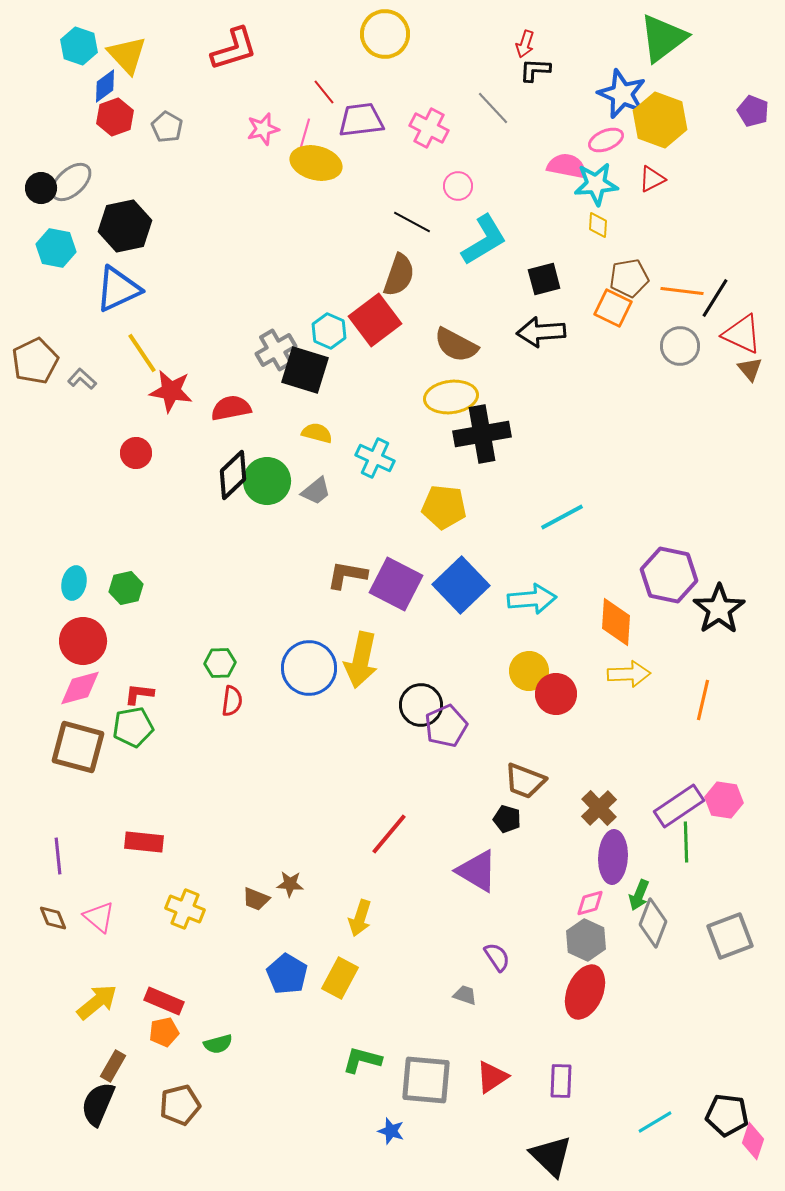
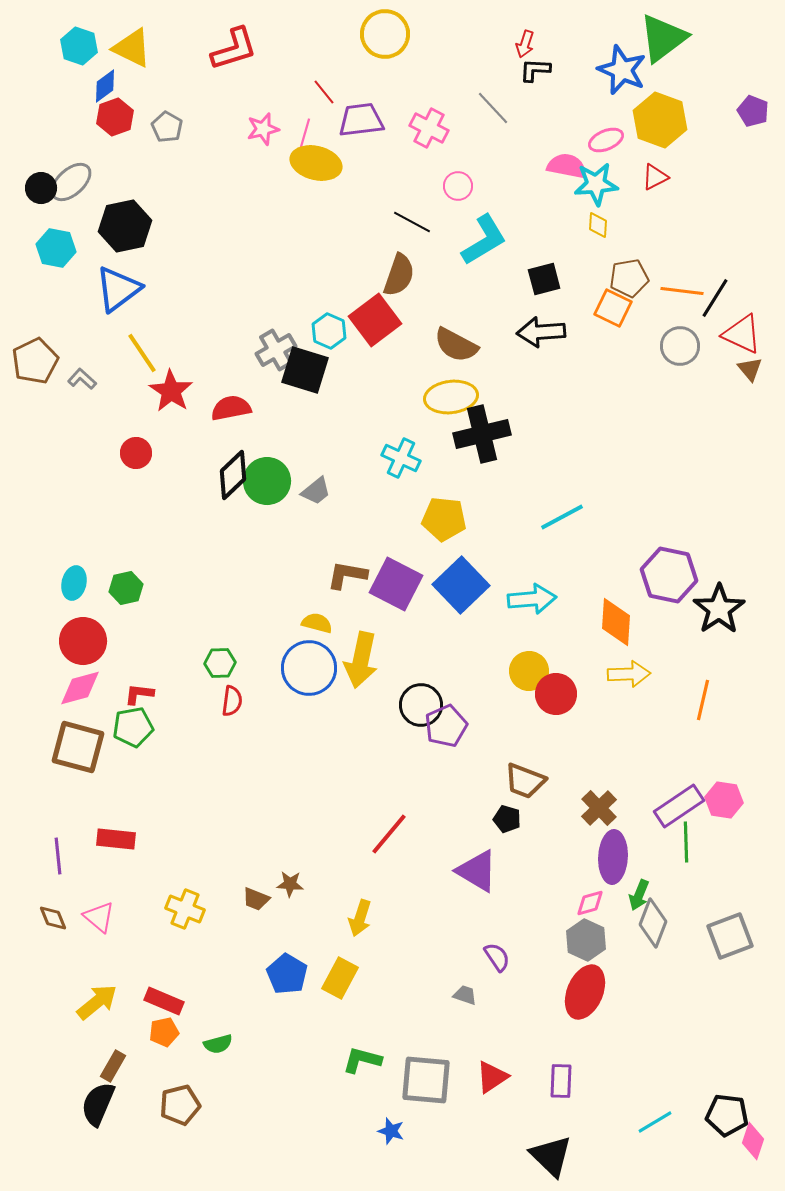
yellow triangle at (127, 55): moved 5 px right, 7 px up; rotated 21 degrees counterclockwise
blue star at (622, 94): moved 24 px up
red triangle at (652, 179): moved 3 px right, 2 px up
blue triangle at (118, 289): rotated 12 degrees counterclockwise
red star at (171, 391): rotated 24 degrees clockwise
yellow semicircle at (317, 433): moved 190 px down
black cross at (482, 434): rotated 4 degrees counterclockwise
cyan cross at (375, 458): moved 26 px right
yellow pentagon at (444, 507): moved 12 px down
red rectangle at (144, 842): moved 28 px left, 3 px up
